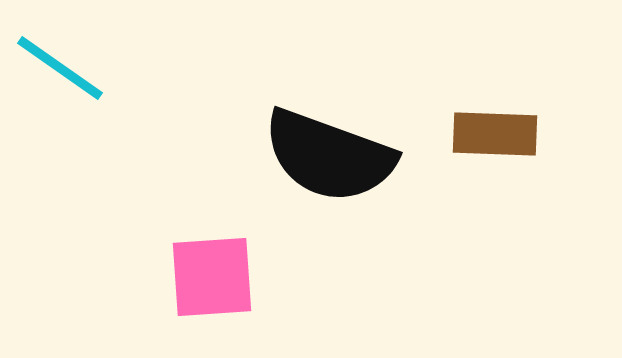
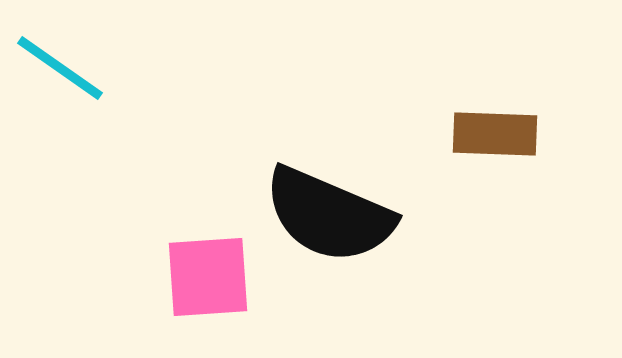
black semicircle: moved 59 px down; rotated 3 degrees clockwise
pink square: moved 4 px left
